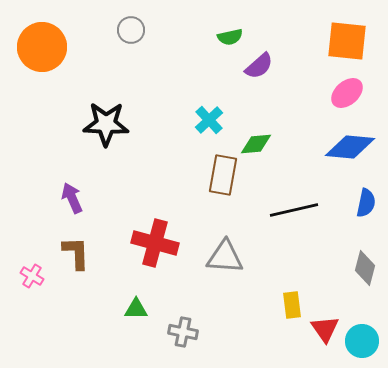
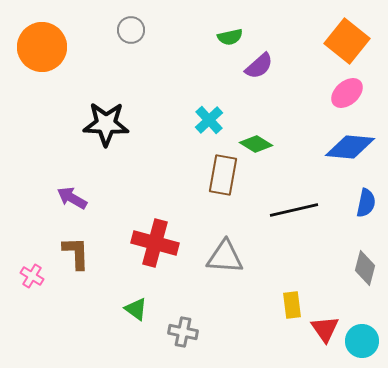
orange square: rotated 33 degrees clockwise
green diamond: rotated 36 degrees clockwise
purple arrow: rotated 36 degrees counterclockwise
green triangle: rotated 35 degrees clockwise
